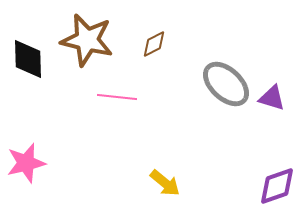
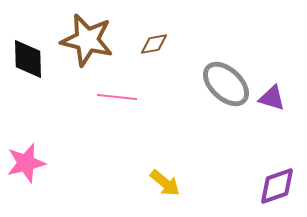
brown diamond: rotated 16 degrees clockwise
